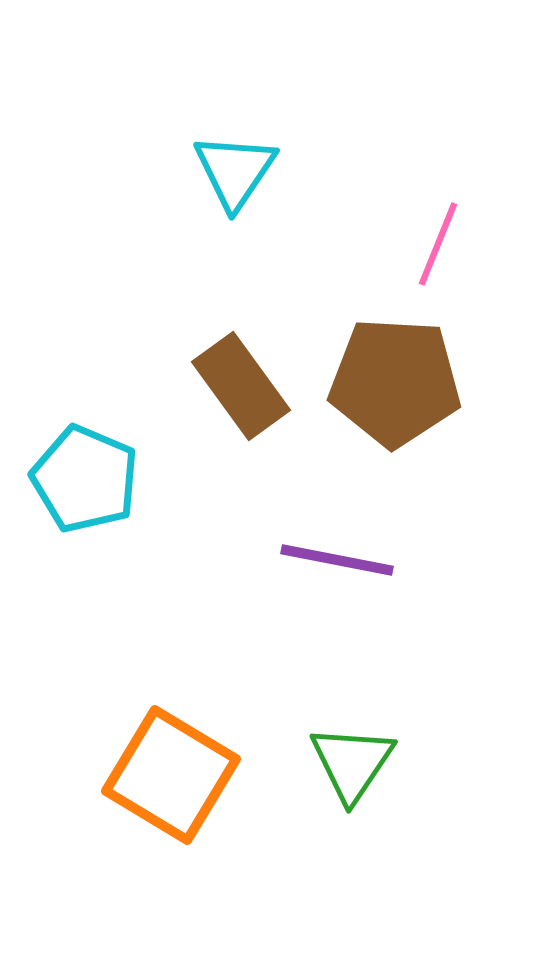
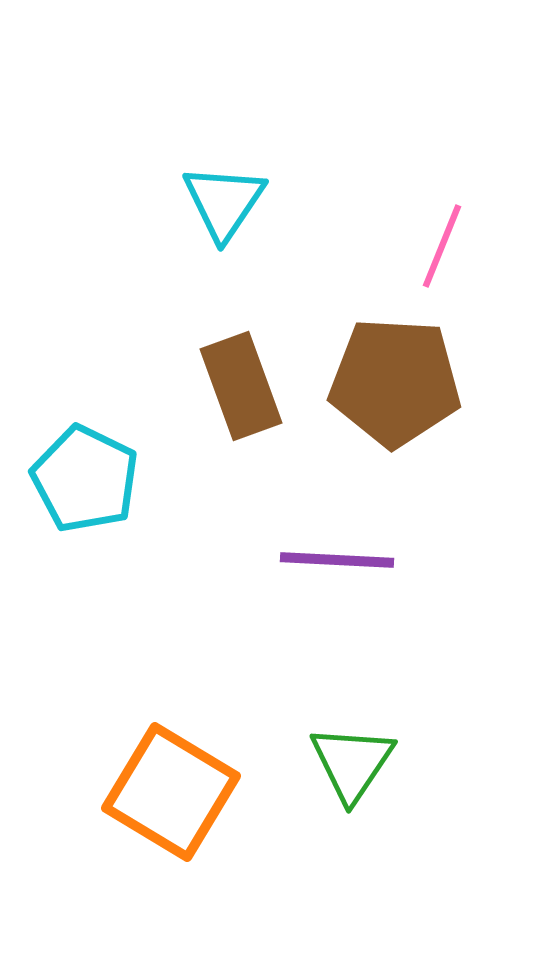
cyan triangle: moved 11 px left, 31 px down
pink line: moved 4 px right, 2 px down
brown rectangle: rotated 16 degrees clockwise
cyan pentagon: rotated 3 degrees clockwise
purple line: rotated 8 degrees counterclockwise
orange square: moved 17 px down
